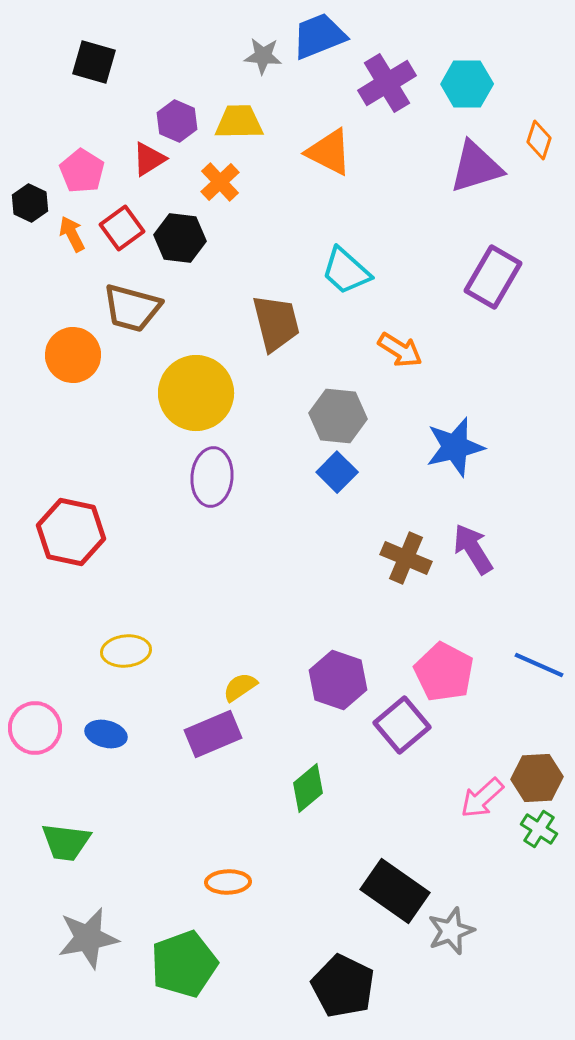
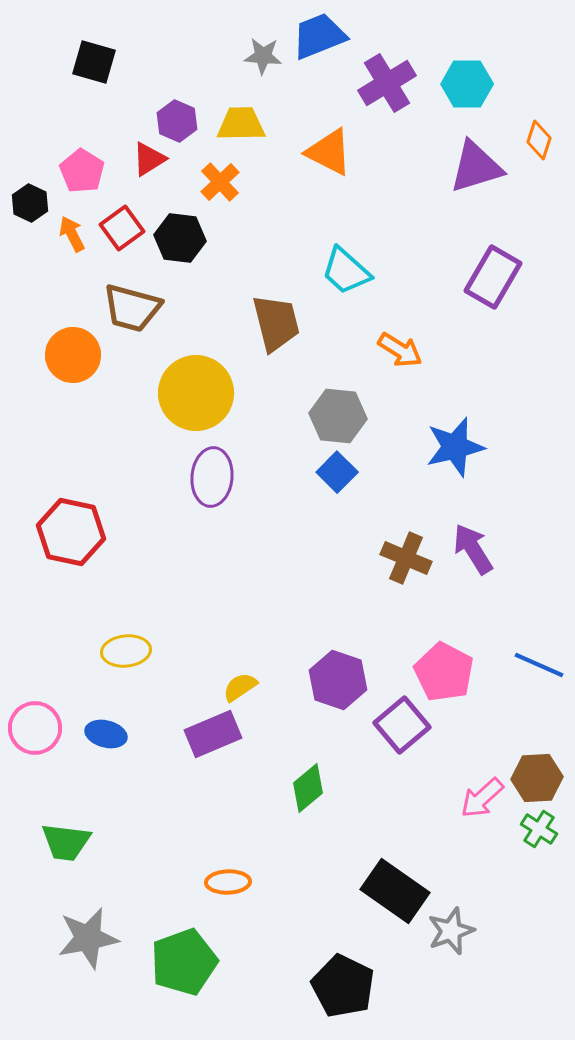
yellow trapezoid at (239, 122): moved 2 px right, 2 px down
green pentagon at (184, 964): moved 2 px up
